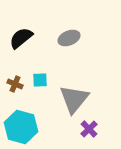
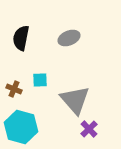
black semicircle: rotated 40 degrees counterclockwise
brown cross: moved 1 px left, 5 px down
gray triangle: moved 1 px right, 1 px down; rotated 20 degrees counterclockwise
